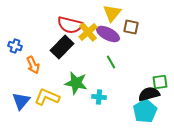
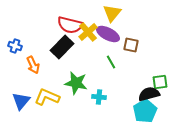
brown square: moved 18 px down
